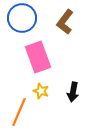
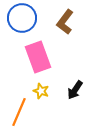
black arrow: moved 2 px right, 2 px up; rotated 24 degrees clockwise
